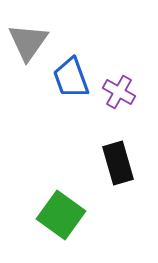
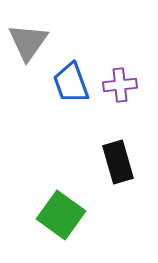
blue trapezoid: moved 5 px down
purple cross: moved 1 px right, 7 px up; rotated 36 degrees counterclockwise
black rectangle: moved 1 px up
